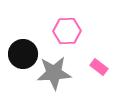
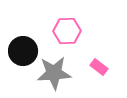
black circle: moved 3 px up
